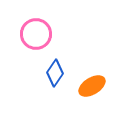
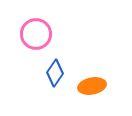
orange ellipse: rotated 20 degrees clockwise
